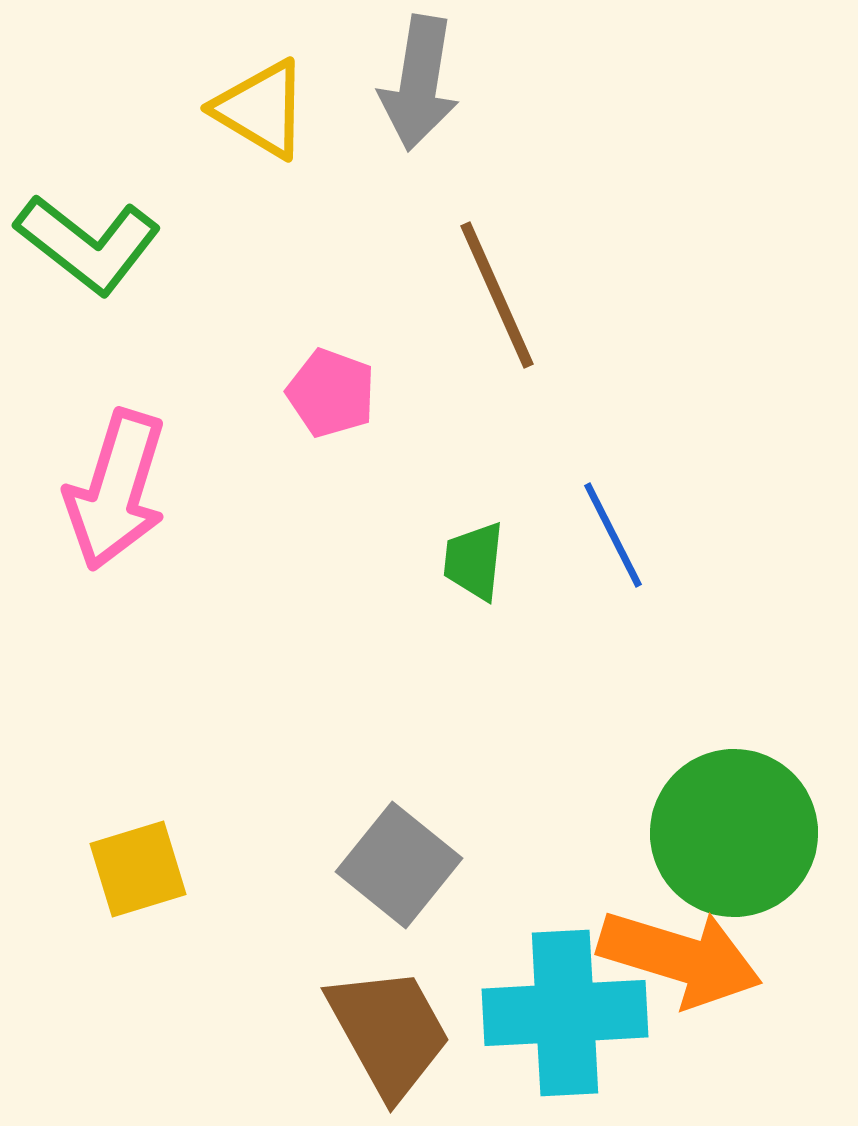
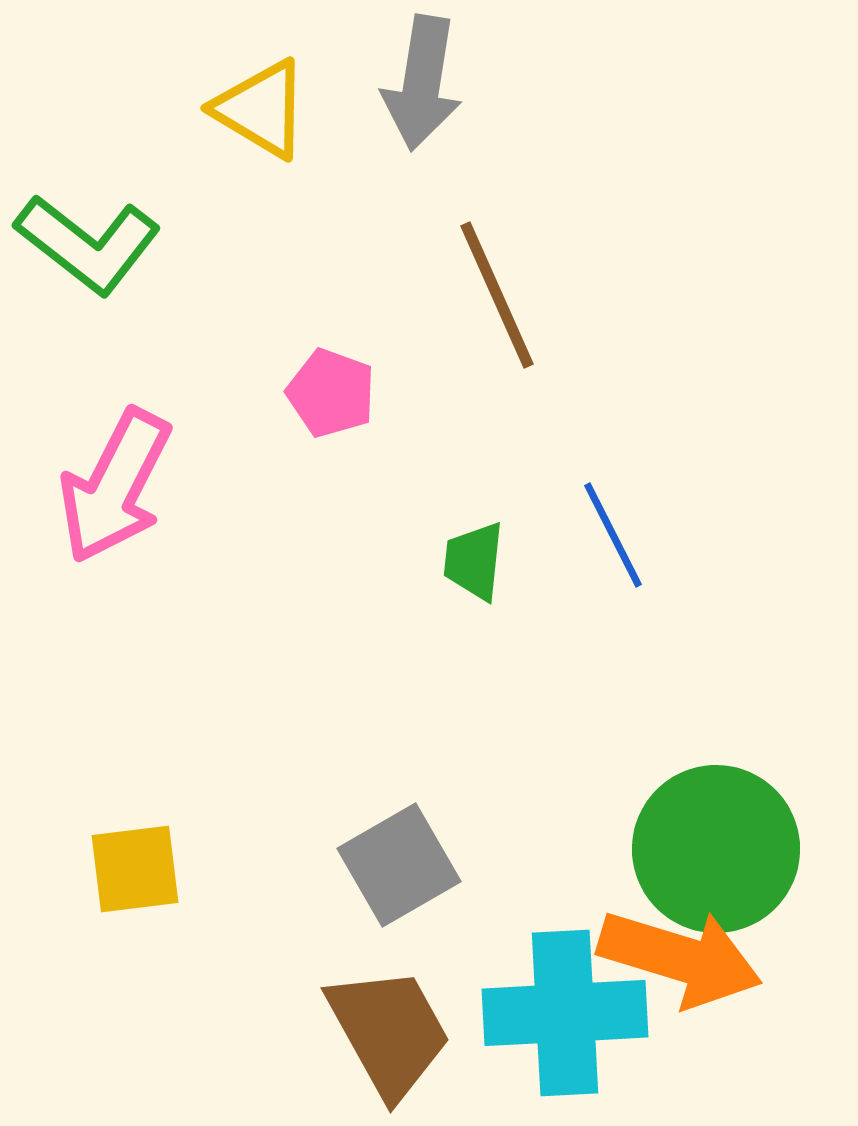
gray arrow: moved 3 px right
pink arrow: moved 1 px left, 4 px up; rotated 10 degrees clockwise
green circle: moved 18 px left, 16 px down
gray square: rotated 21 degrees clockwise
yellow square: moved 3 px left; rotated 10 degrees clockwise
